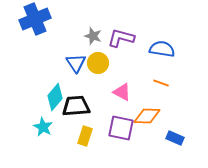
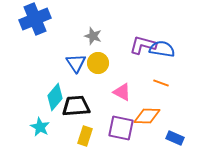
purple L-shape: moved 22 px right, 7 px down
cyan star: moved 3 px left
